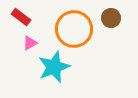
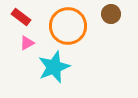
brown circle: moved 4 px up
orange circle: moved 6 px left, 3 px up
pink triangle: moved 3 px left
